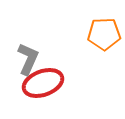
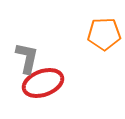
gray L-shape: moved 1 px left, 1 px up; rotated 12 degrees counterclockwise
